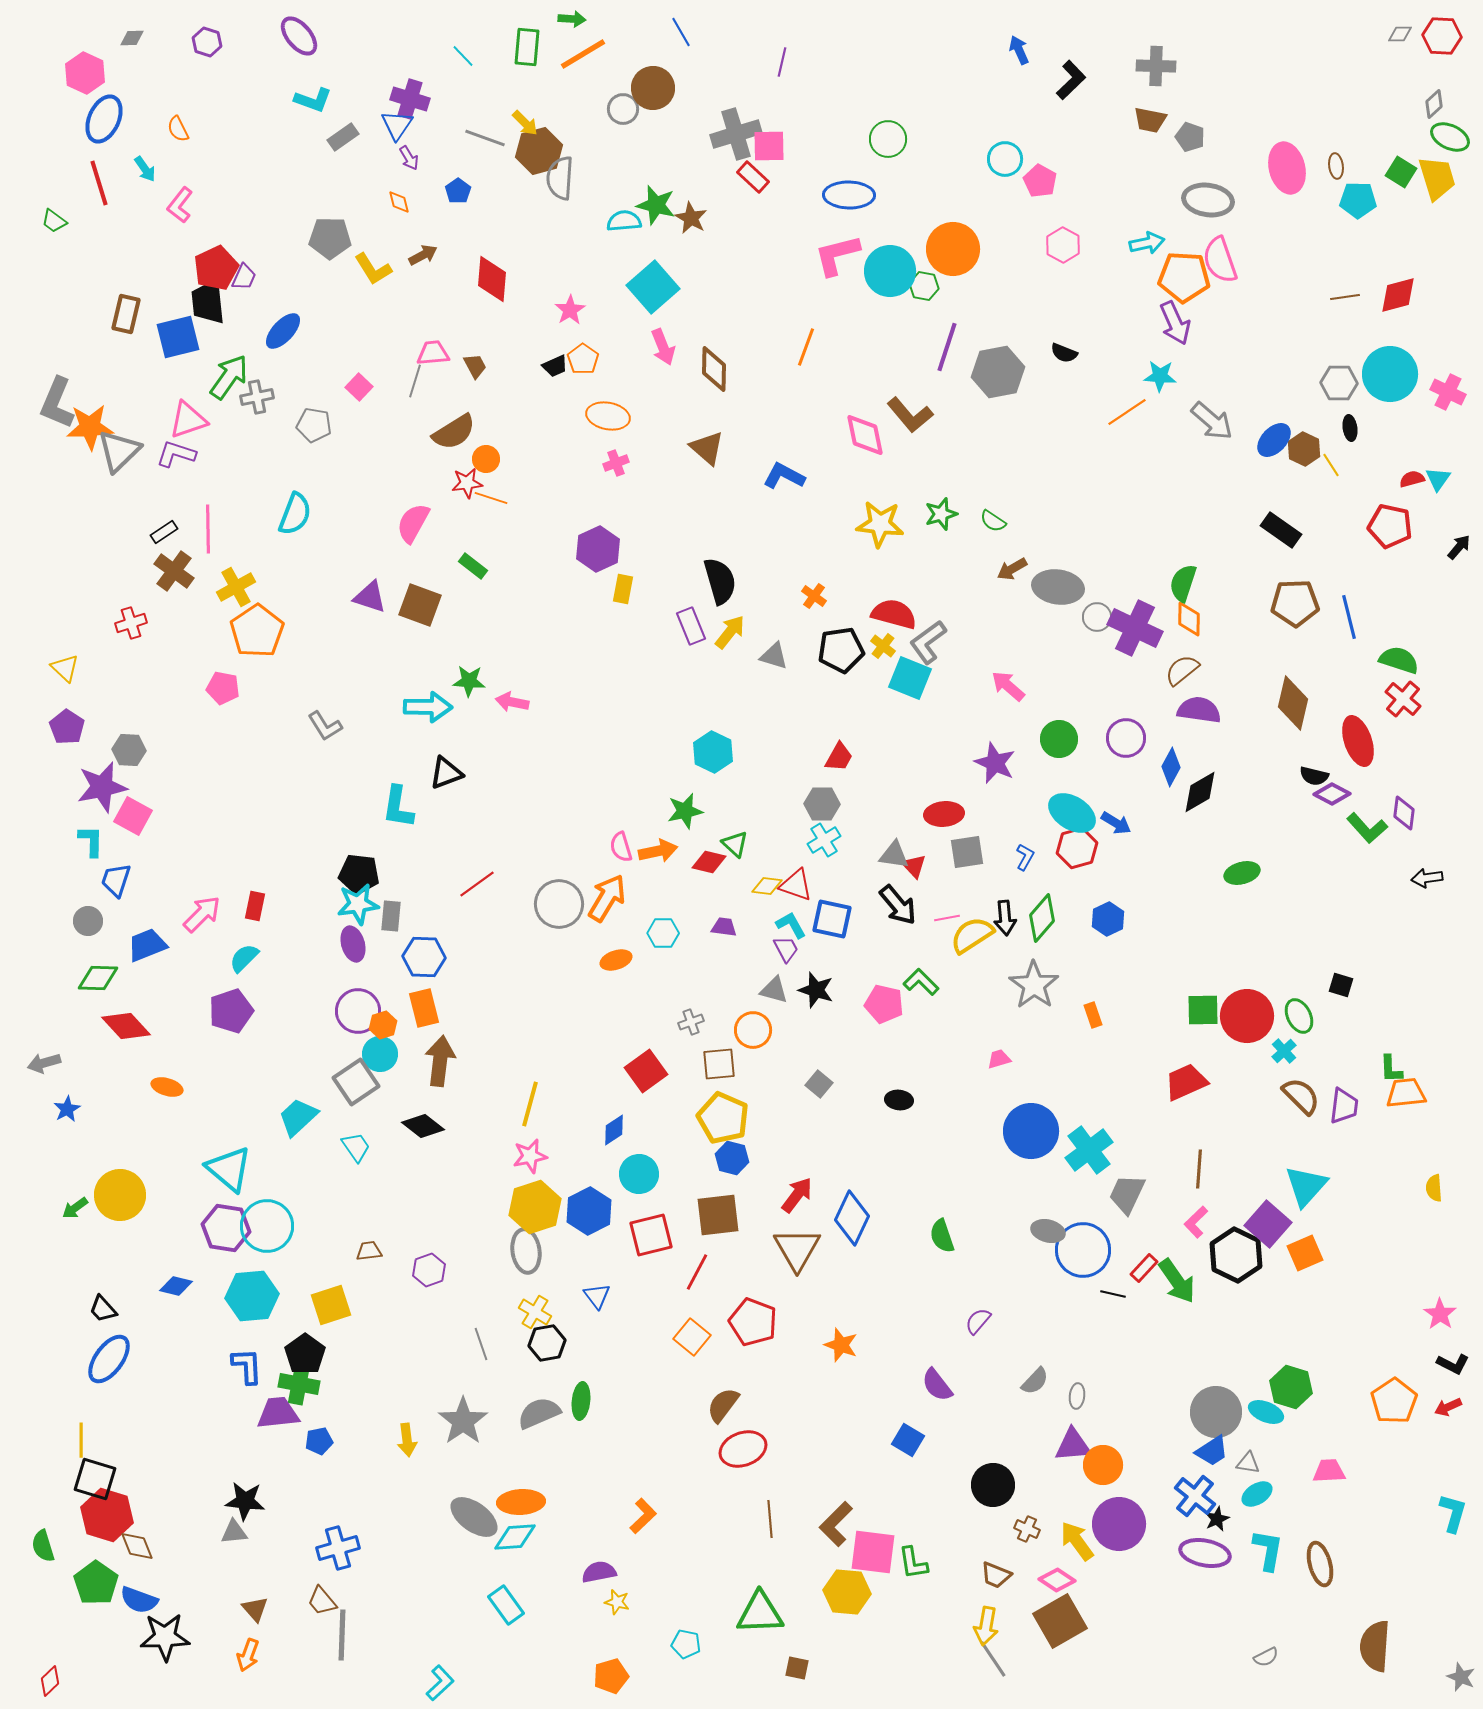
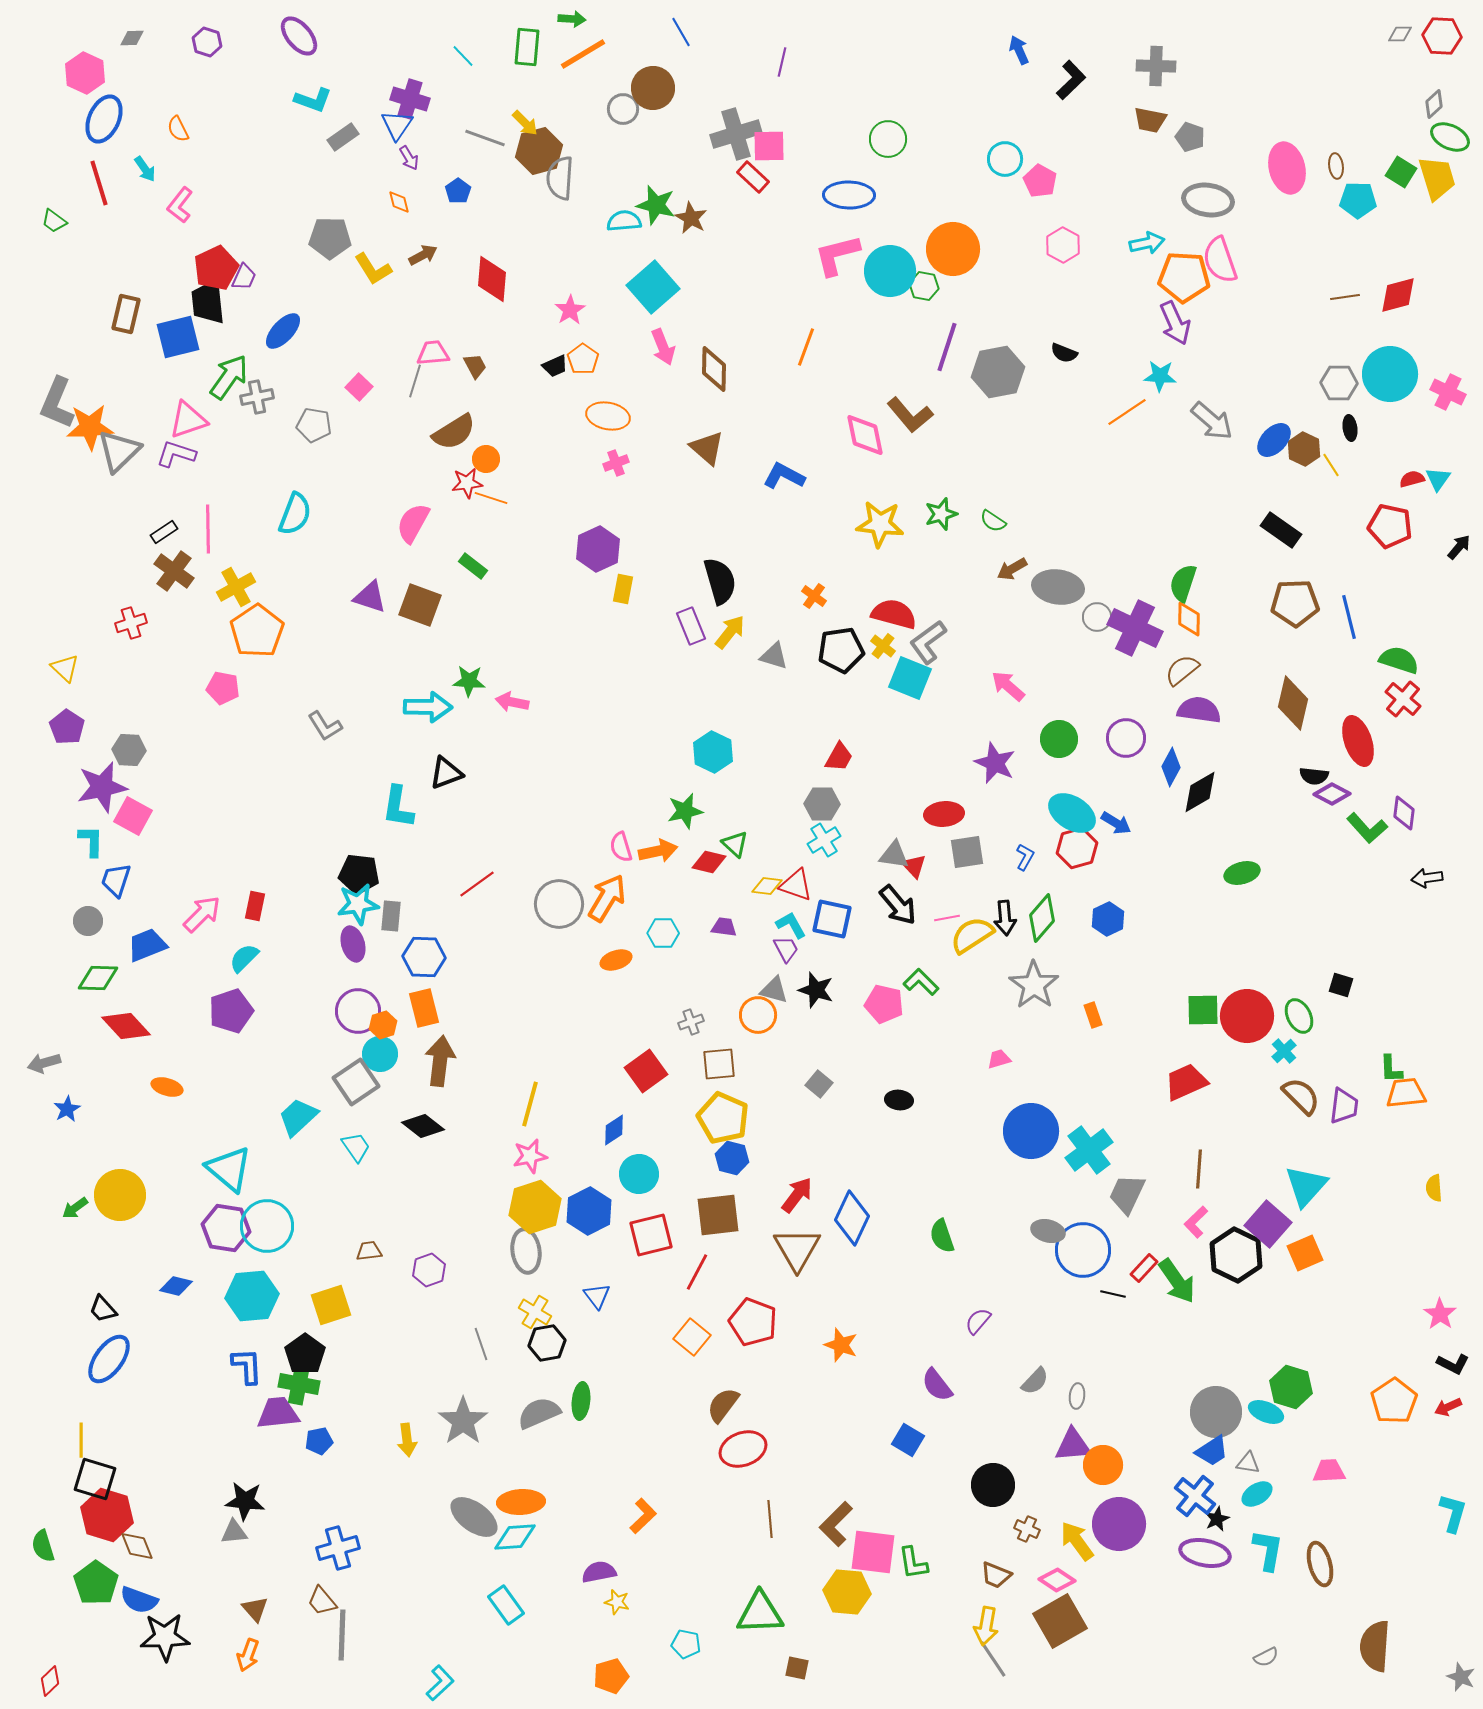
black semicircle at (1314, 776): rotated 8 degrees counterclockwise
orange circle at (753, 1030): moved 5 px right, 15 px up
